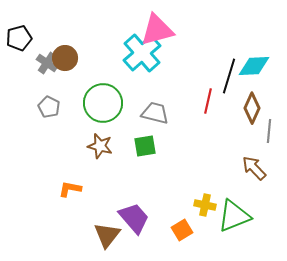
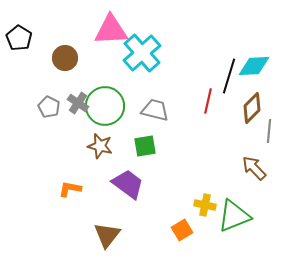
pink triangle: moved 46 px left; rotated 12 degrees clockwise
black pentagon: rotated 25 degrees counterclockwise
gray cross: moved 31 px right, 40 px down
green circle: moved 2 px right, 3 px down
brown diamond: rotated 20 degrees clockwise
gray trapezoid: moved 3 px up
purple trapezoid: moved 6 px left, 34 px up; rotated 12 degrees counterclockwise
